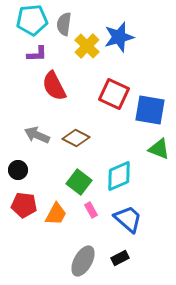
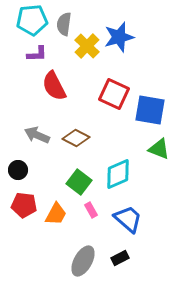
cyan diamond: moved 1 px left, 2 px up
